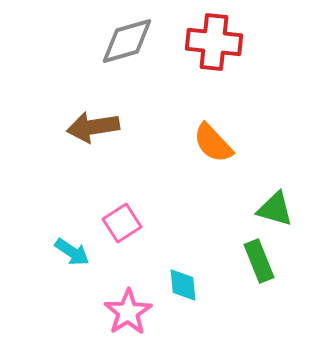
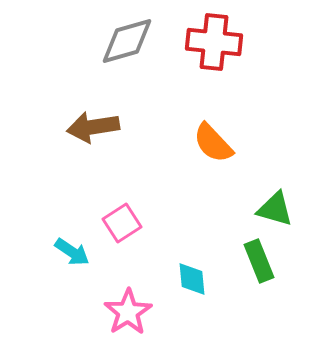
cyan diamond: moved 9 px right, 6 px up
